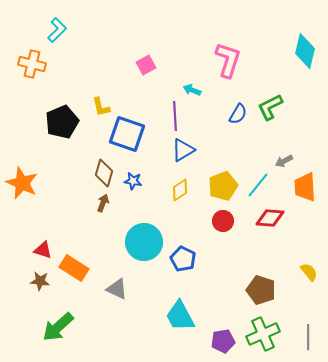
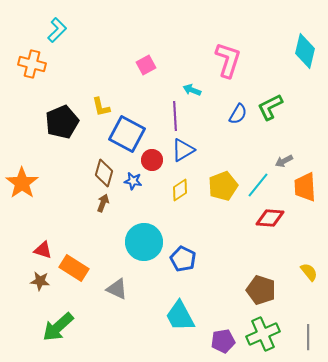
blue square: rotated 9 degrees clockwise
orange star: rotated 12 degrees clockwise
red circle: moved 71 px left, 61 px up
